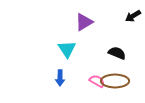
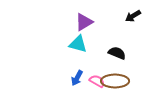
cyan triangle: moved 11 px right, 5 px up; rotated 42 degrees counterclockwise
blue arrow: moved 17 px right; rotated 28 degrees clockwise
